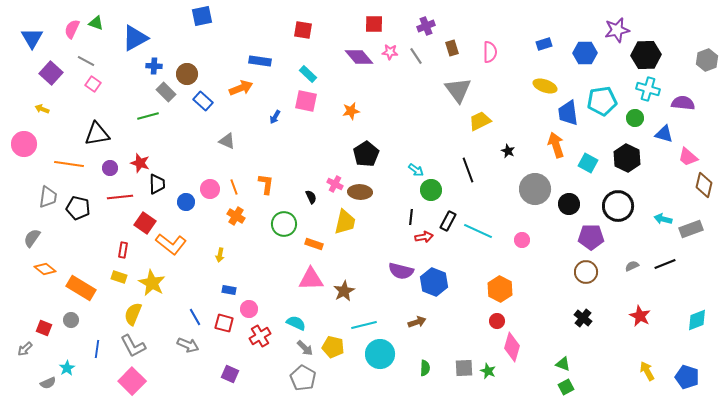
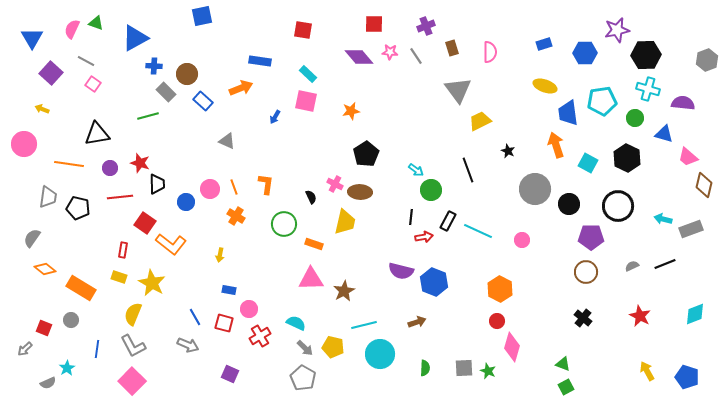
cyan diamond at (697, 320): moved 2 px left, 6 px up
